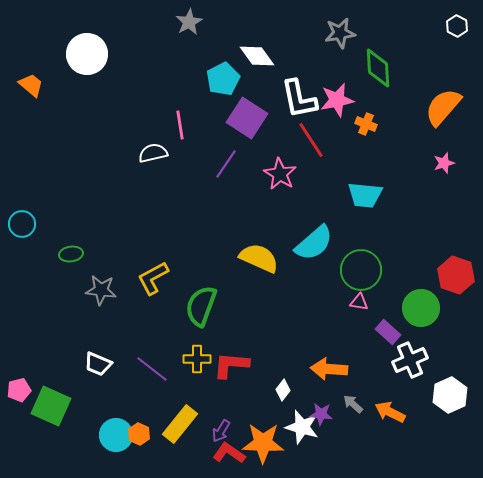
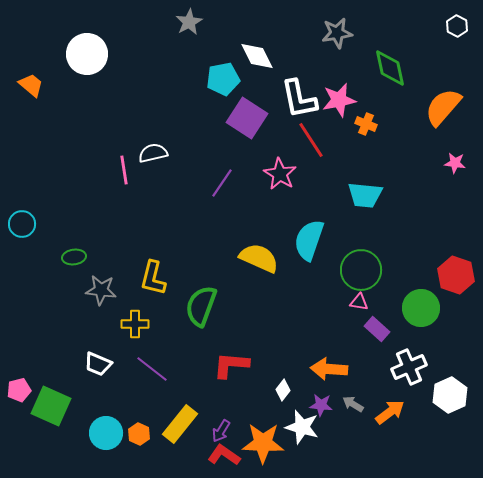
gray star at (340, 33): moved 3 px left
white diamond at (257, 56): rotated 9 degrees clockwise
green diamond at (378, 68): moved 12 px right; rotated 9 degrees counterclockwise
cyan pentagon at (223, 79): rotated 16 degrees clockwise
pink star at (337, 100): moved 2 px right
pink line at (180, 125): moved 56 px left, 45 px down
pink star at (444, 163): moved 11 px right; rotated 25 degrees clockwise
purple line at (226, 164): moved 4 px left, 19 px down
cyan semicircle at (314, 243): moved 5 px left, 3 px up; rotated 150 degrees clockwise
green ellipse at (71, 254): moved 3 px right, 3 px down
yellow L-shape at (153, 278): rotated 48 degrees counterclockwise
purple rectangle at (388, 332): moved 11 px left, 3 px up
yellow cross at (197, 359): moved 62 px left, 35 px up
white cross at (410, 360): moved 1 px left, 7 px down
gray arrow at (353, 404): rotated 10 degrees counterclockwise
orange arrow at (390, 412): rotated 116 degrees clockwise
purple star at (321, 414): moved 9 px up
cyan circle at (116, 435): moved 10 px left, 2 px up
red L-shape at (229, 453): moved 5 px left, 2 px down
